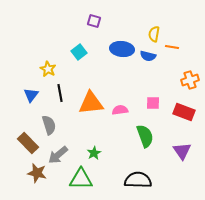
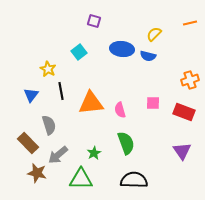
yellow semicircle: rotated 35 degrees clockwise
orange line: moved 18 px right, 24 px up; rotated 24 degrees counterclockwise
black line: moved 1 px right, 2 px up
pink semicircle: rotated 98 degrees counterclockwise
green semicircle: moved 19 px left, 7 px down
black semicircle: moved 4 px left
